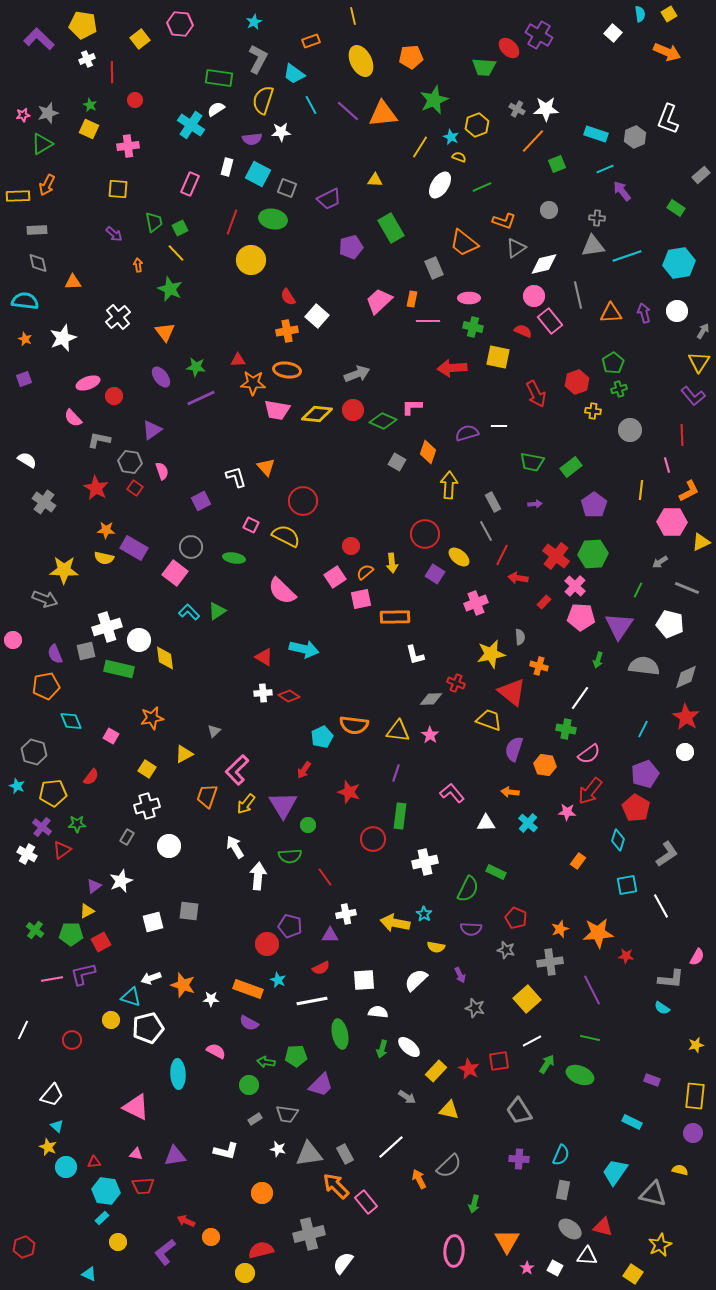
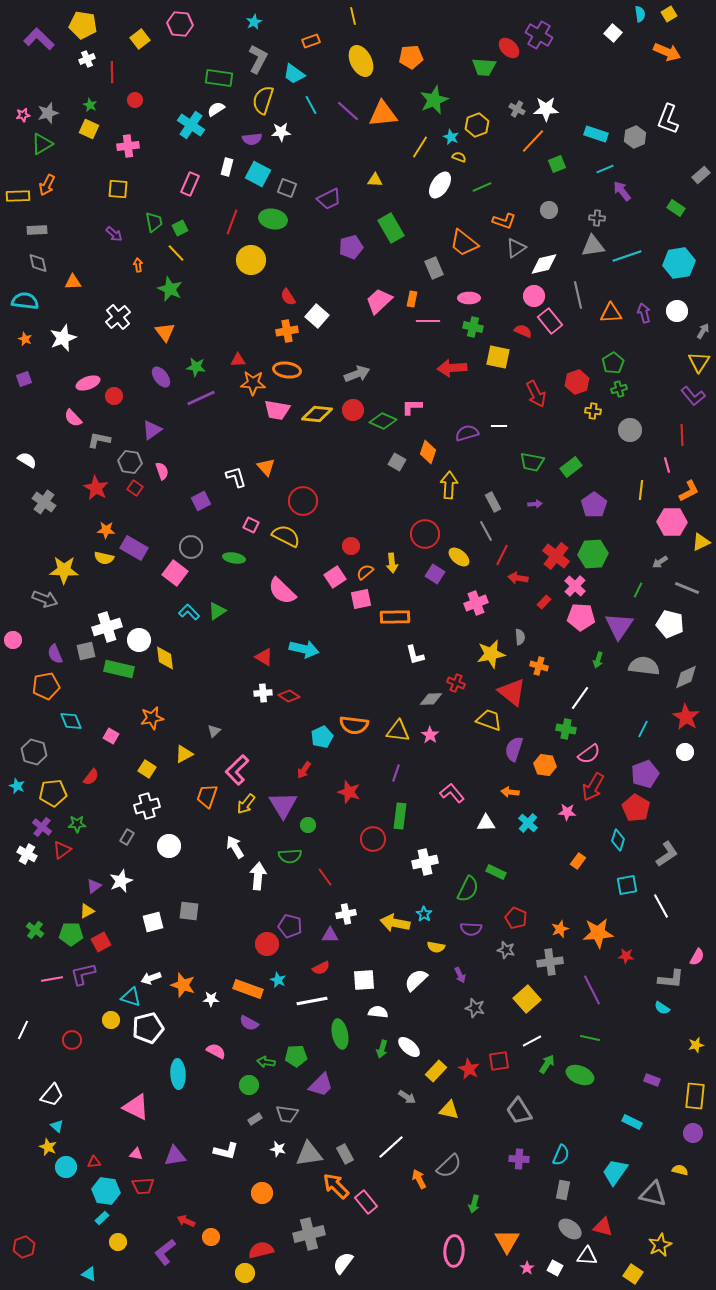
red arrow at (590, 791): moved 3 px right, 4 px up; rotated 8 degrees counterclockwise
